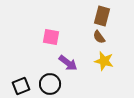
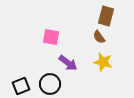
brown rectangle: moved 4 px right
yellow star: moved 1 px left, 1 px down
